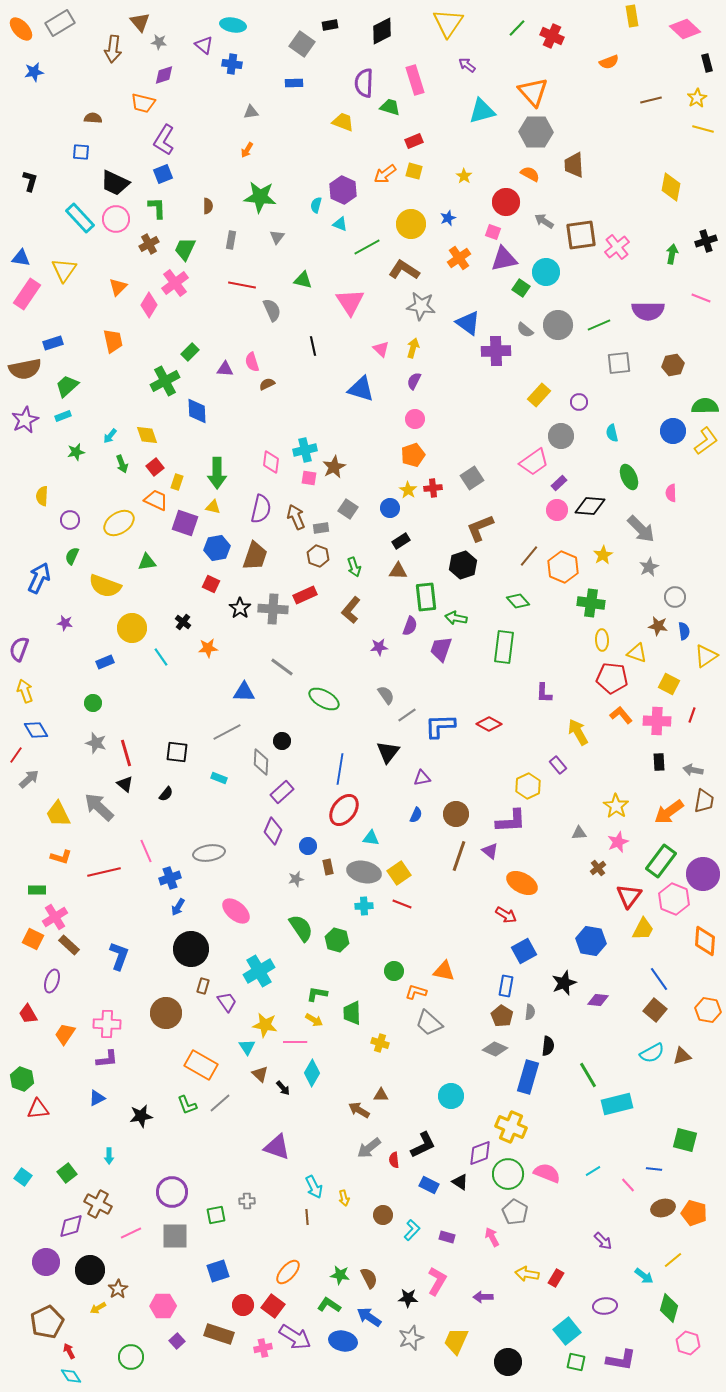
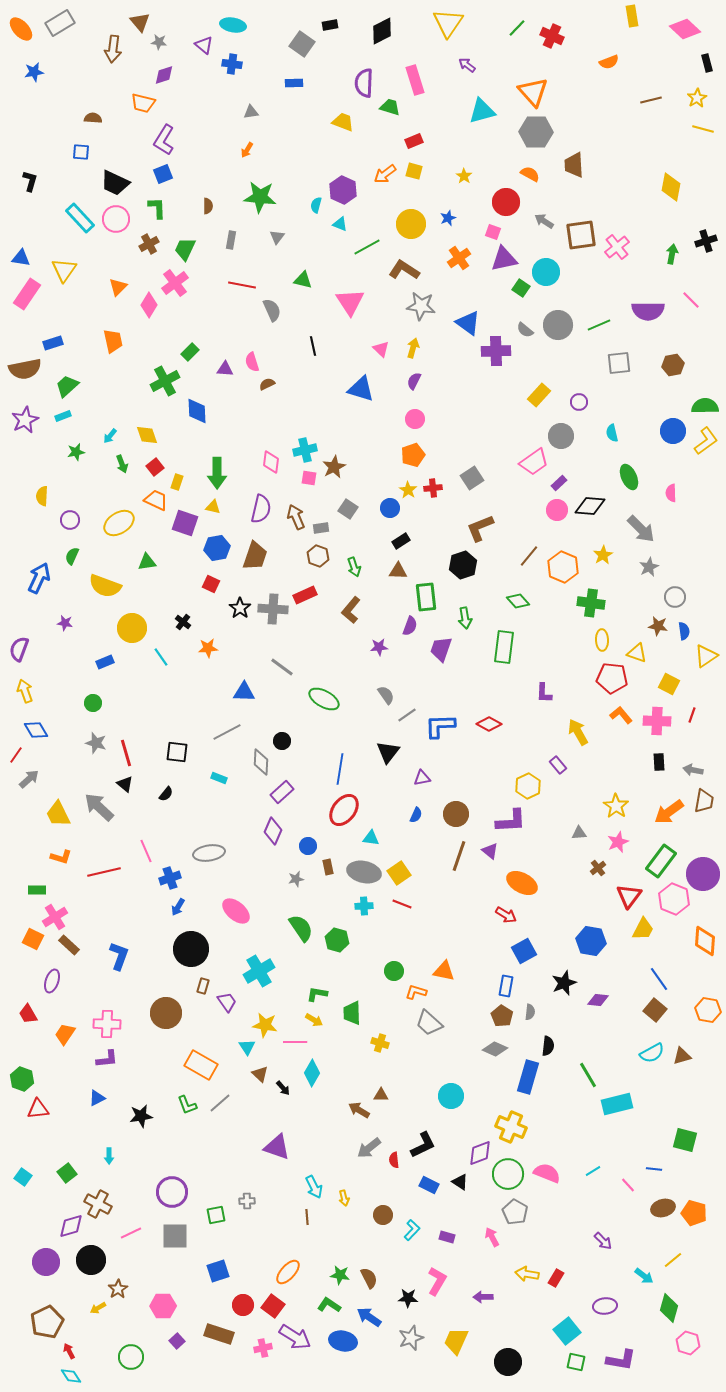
pink line at (701, 298): moved 10 px left, 2 px down; rotated 24 degrees clockwise
green arrow at (456, 618): moved 9 px right; rotated 110 degrees counterclockwise
black circle at (90, 1270): moved 1 px right, 10 px up
